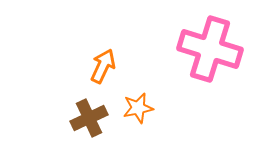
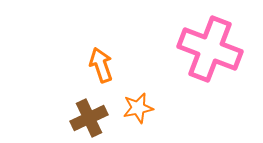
pink cross: rotated 4 degrees clockwise
orange arrow: moved 2 px left, 1 px up; rotated 44 degrees counterclockwise
